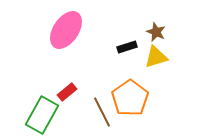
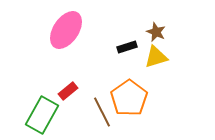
red rectangle: moved 1 px right, 1 px up
orange pentagon: moved 1 px left
